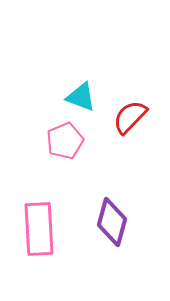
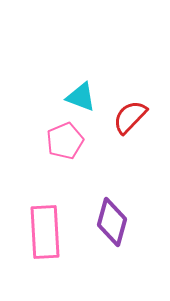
pink rectangle: moved 6 px right, 3 px down
